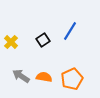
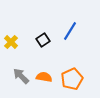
gray arrow: rotated 12 degrees clockwise
